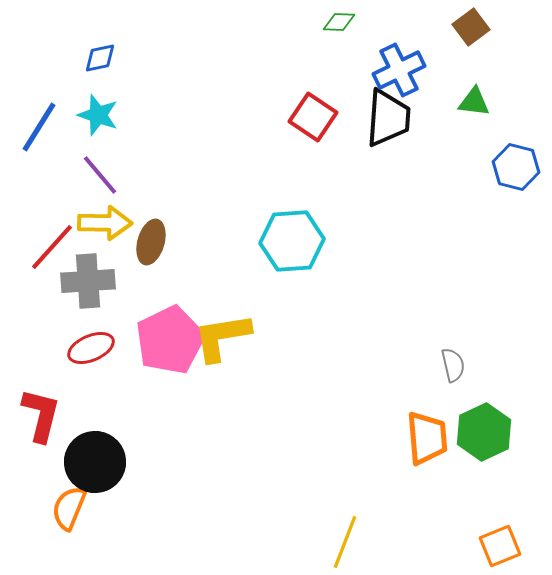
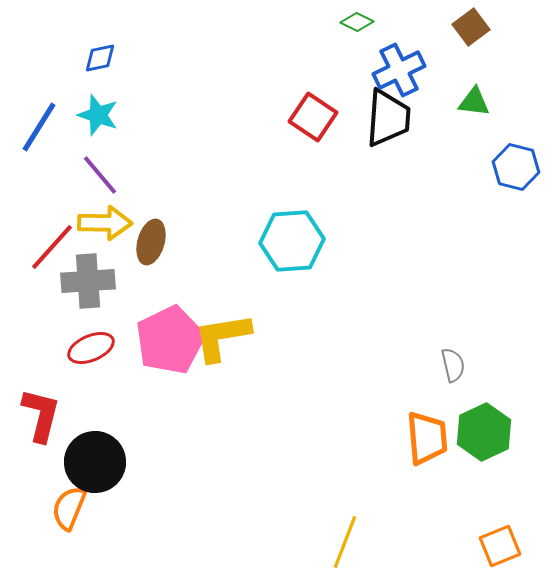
green diamond: moved 18 px right; rotated 24 degrees clockwise
